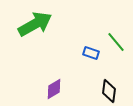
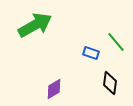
green arrow: moved 1 px down
black diamond: moved 1 px right, 8 px up
